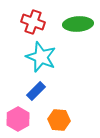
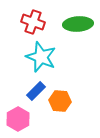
orange hexagon: moved 1 px right, 19 px up
